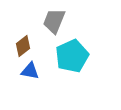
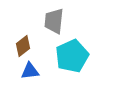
gray trapezoid: rotated 16 degrees counterclockwise
blue triangle: rotated 18 degrees counterclockwise
